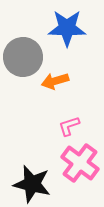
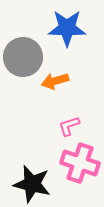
pink cross: rotated 18 degrees counterclockwise
